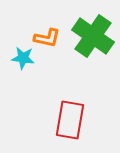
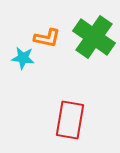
green cross: moved 1 px right, 1 px down
